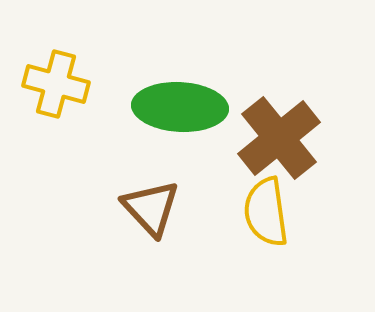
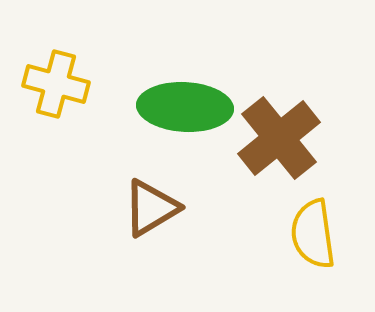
green ellipse: moved 5 px right
brown triangle: rotated 42 degrees clockwise
yellow semicircle: moved 47 px right, 22 px down
